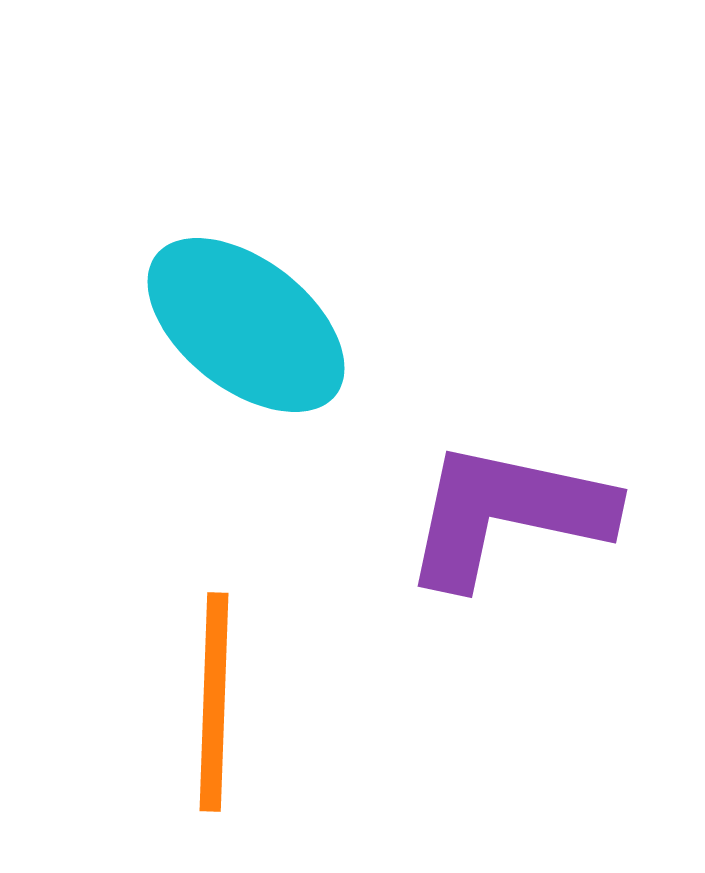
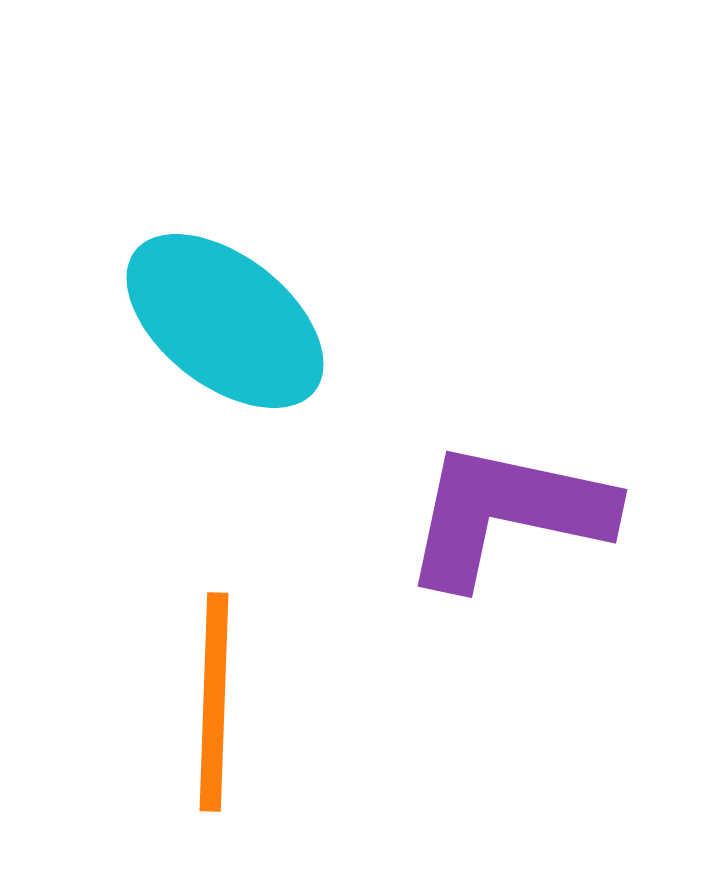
cyan ellipse: moved 21 px left, 4 px up
